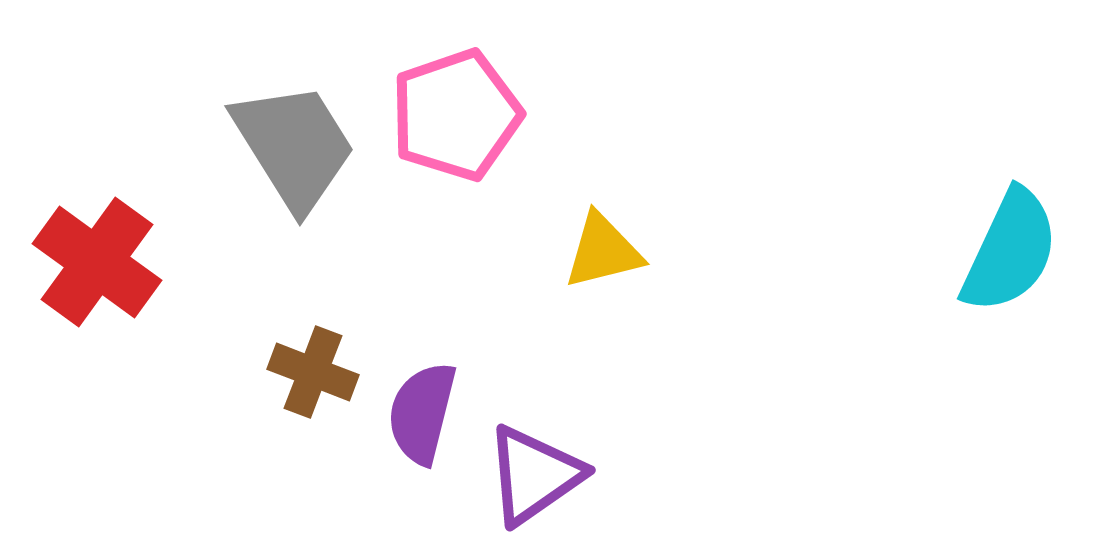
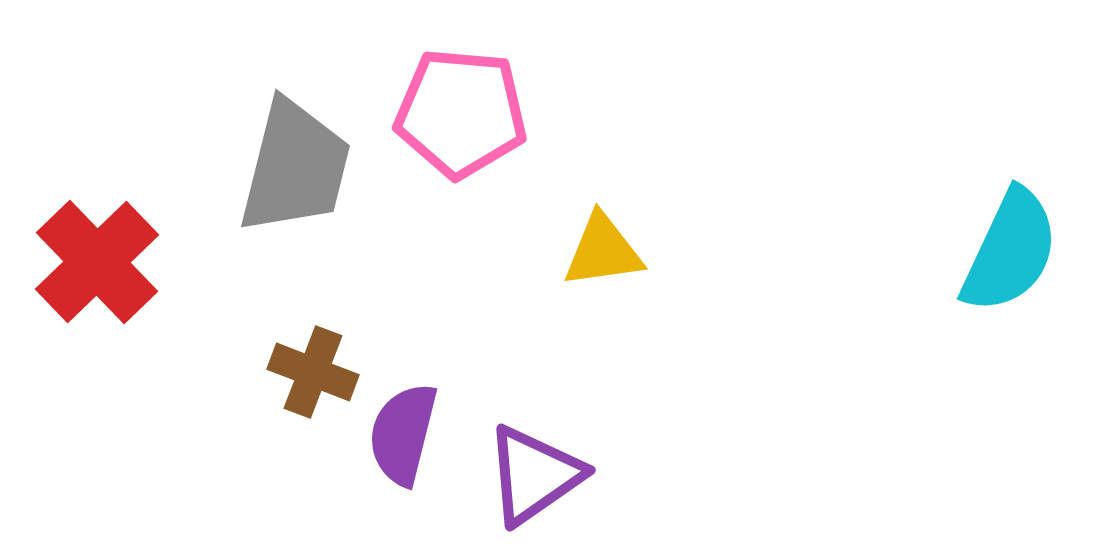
pink pentagon: moved 5 px right, 2 px up; rotated 24 degrees clockwise
gray trapezoid: moved 1 px right, 21 px down; rotated 46 degrees clockwise
yellow triangle: rotated 6 degrees clockwise
red cross: rotated 10 degrees clockwise
purple semicircle: moved 19 px left, 21 px down
